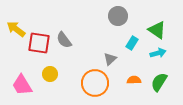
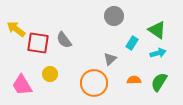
gray circle: moved 4 px left
red square: moved 1 px left
orange circle: moved 1 px left
